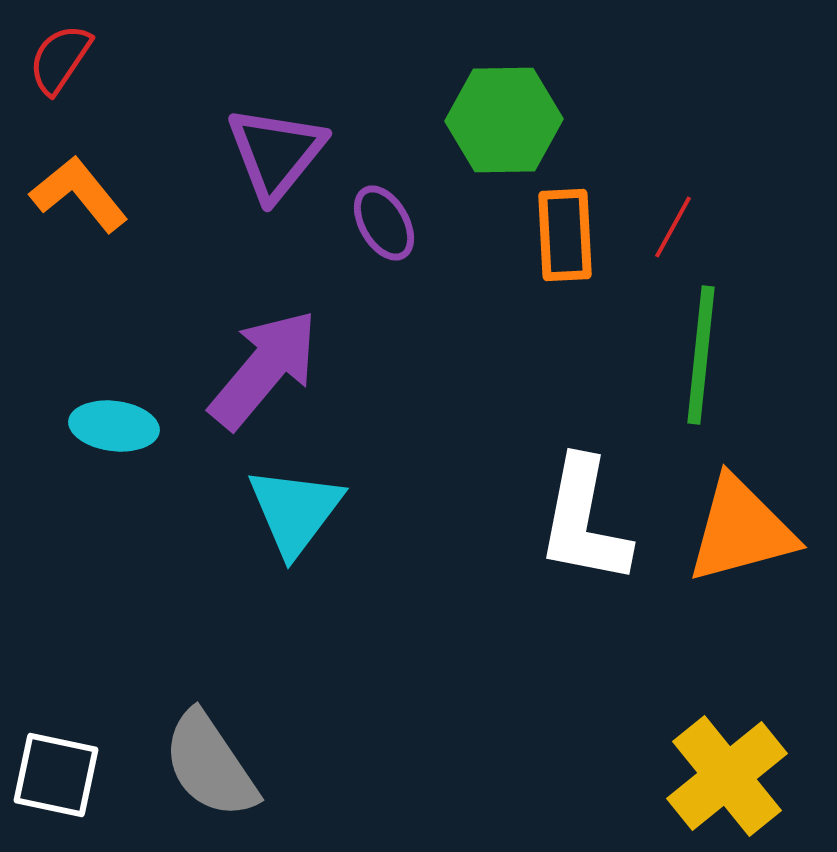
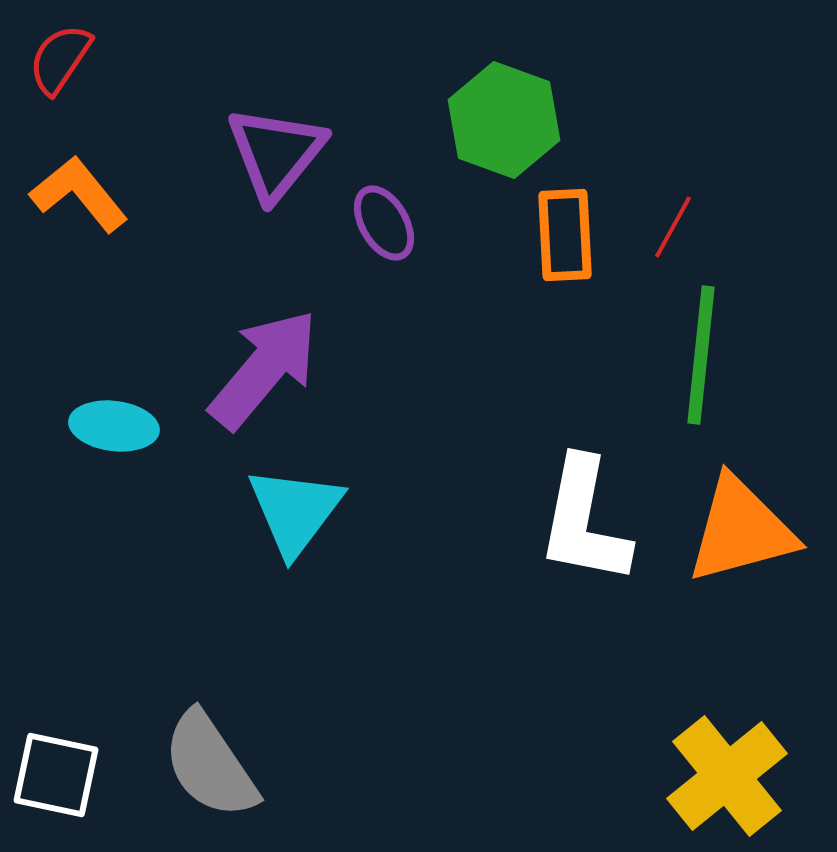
green hexagon: rotated 21 degrees clockwise
